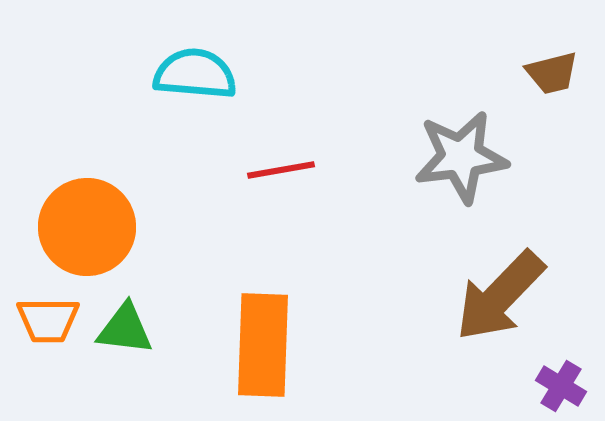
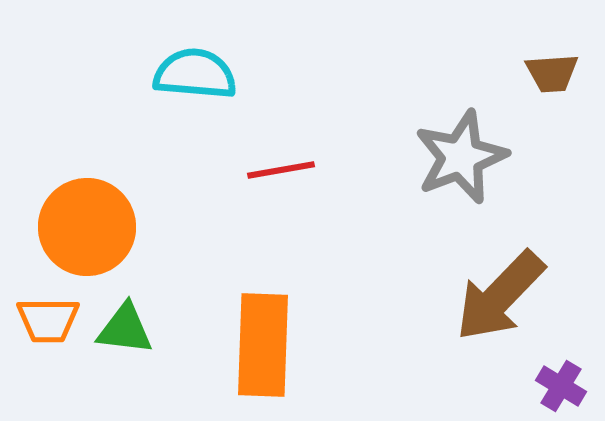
brown trapezoid: rotated 10 degrees clockwise
gray star: rotated 14 degrees counterclockwise
